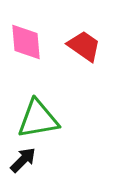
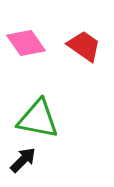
pink diamond: moved 1 px down; rotated 30 degrees counterclockwise
green triangle: rotated 21 degrees clockwise
